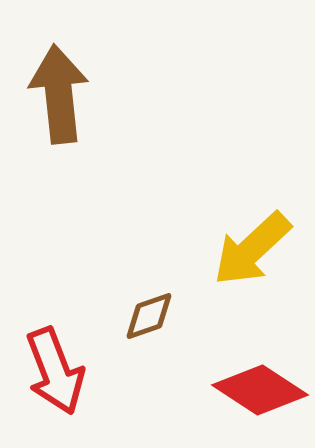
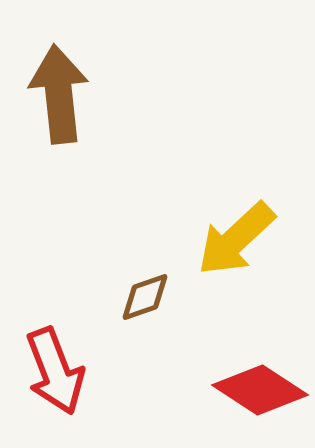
yellow arrow: moved 16 px left, 10 px up
brown diamond: moved 4 px left, 19 px up
